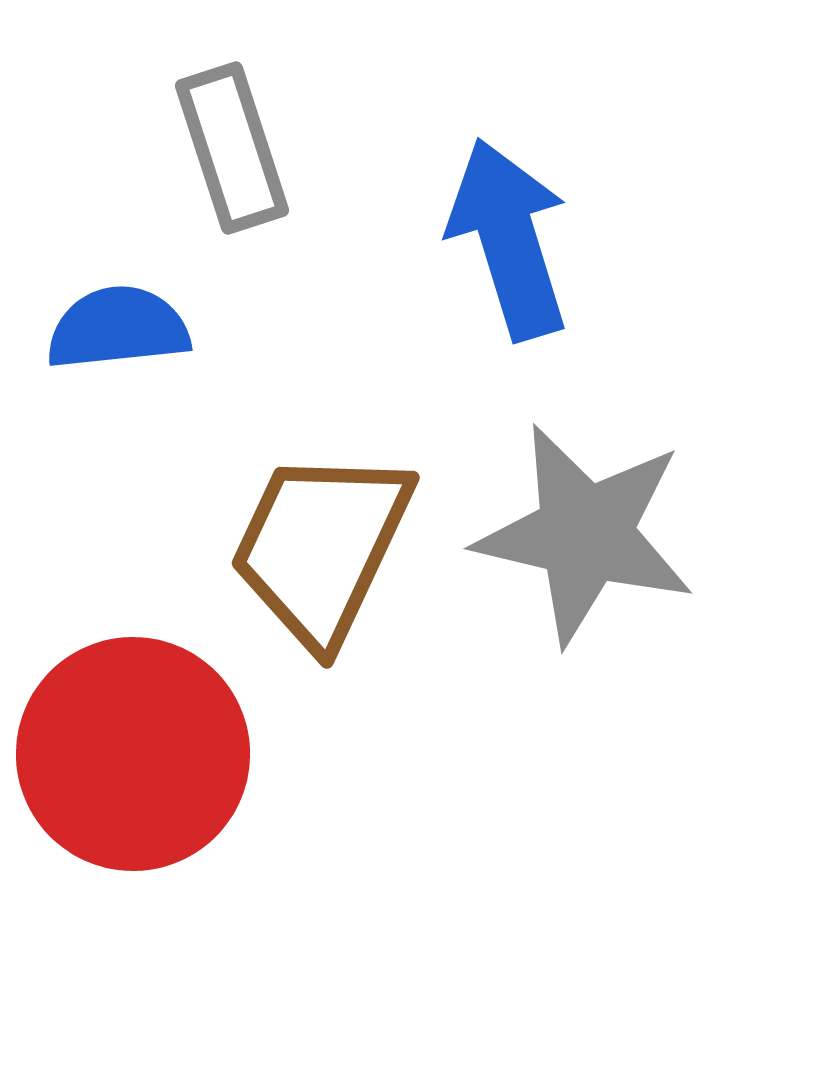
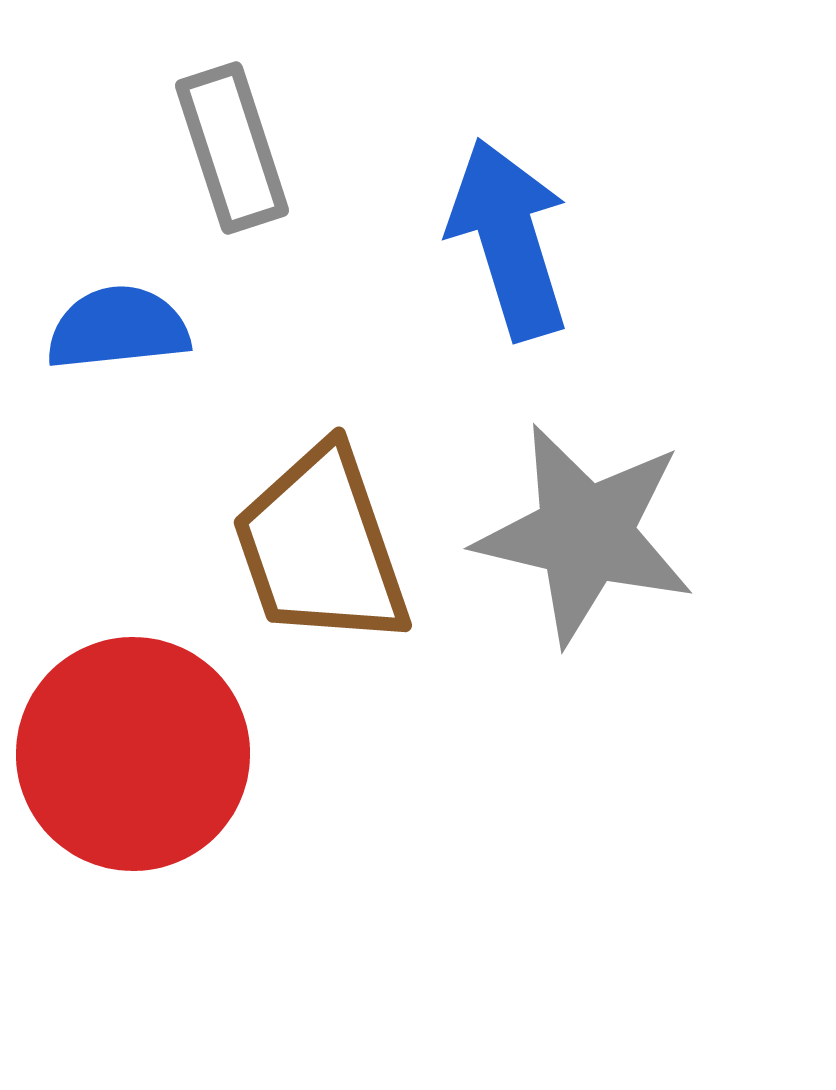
brown trapezoid: rotated 44 degrees counterclockwise
